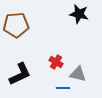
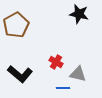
brown pentagon: rotated 25 degrees counterclockwise
black L-shape: rotated 65 degrees clockwise
